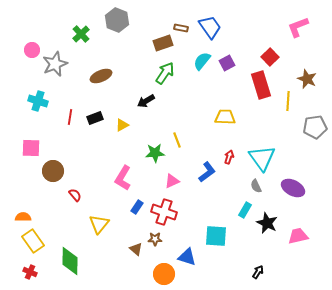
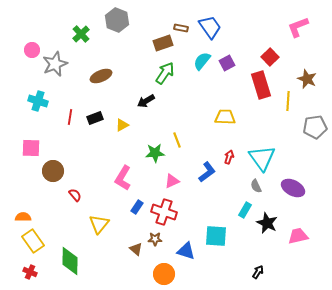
blue triangle at (187, 257): moved 1 px left, 6 px up
